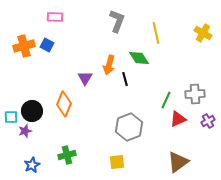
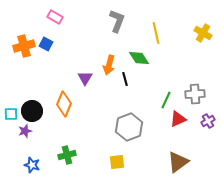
pink rectangle: rotated 28 degrees clockwise
blue square: moved 1 px left, 1 px up
cyan square: moved 3 px up
blue star: rotated 28 degrees counterclockwise
